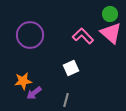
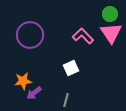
pink triangle: rotated 15 degrees clockwise
